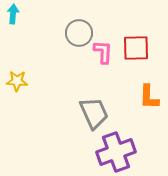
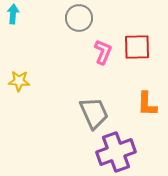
gray circle: moved 15 px up
red square: moved 1 px right, 1 px up
pink L-shape: rotated 20 degrees clockwise
yellow star: moved 2 px right
orange L-shape: moved 2 px left, 7 px down
